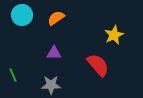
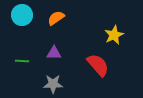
green line: moved 9 px right, 14 px up; rotated 64 degrees counterclockwise
gray star: moved 2 px right, 1 px up
